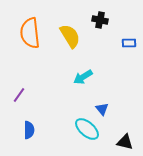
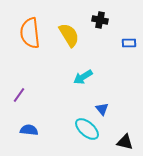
yellow semicircle: moved 1 px left, 1 px up
blue semicircle: rotated 84 degrees counterclockwise
